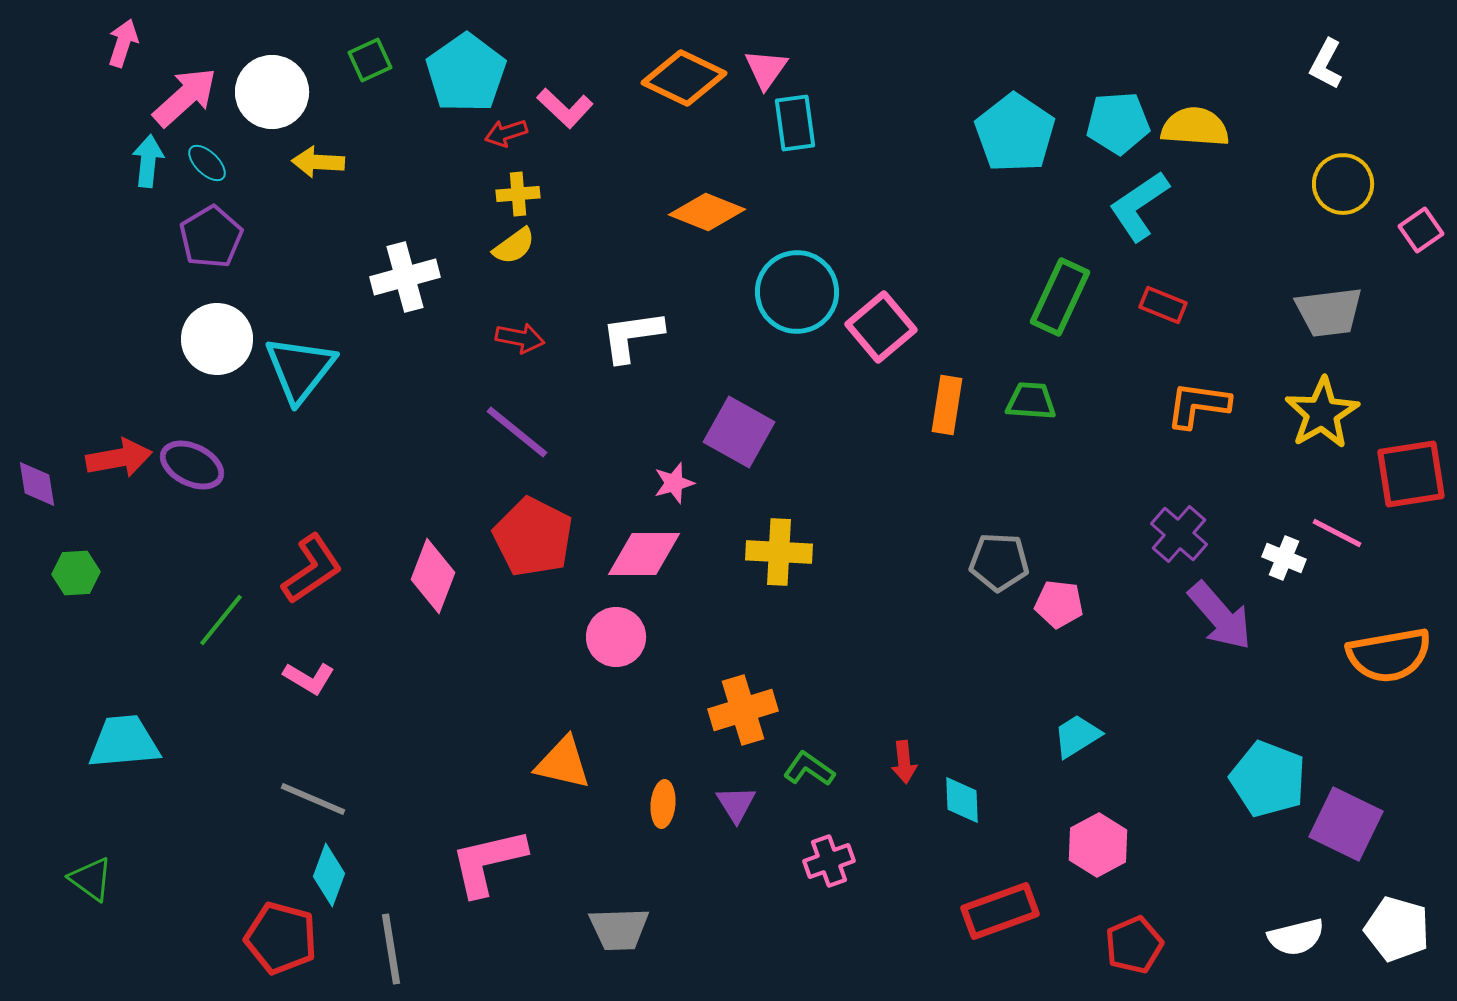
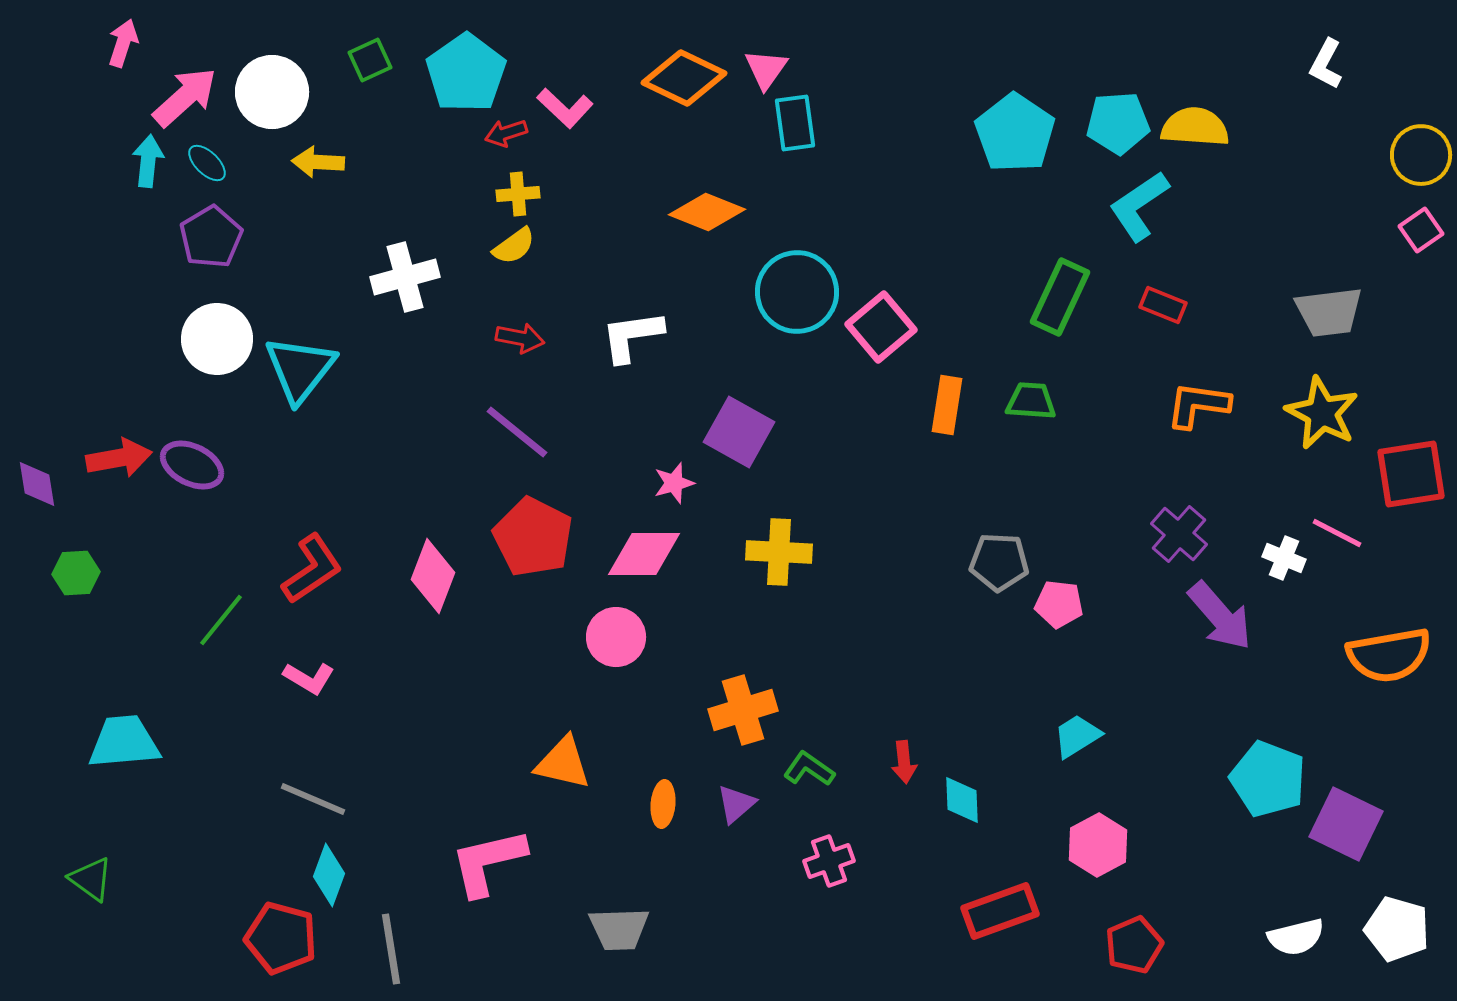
yellow circle at (1343, 184): moved 78 px right, 29 px up
yellow star at (1322, 413): rotated 14 degrees counterclockwise
purple triangle at (736, 804): rotated 21 degrees clockwise
